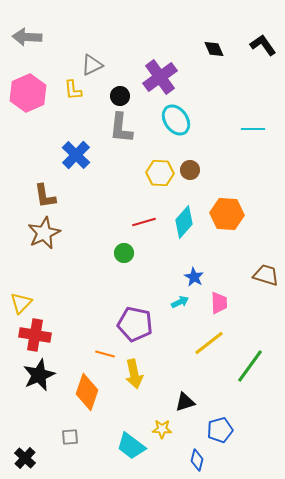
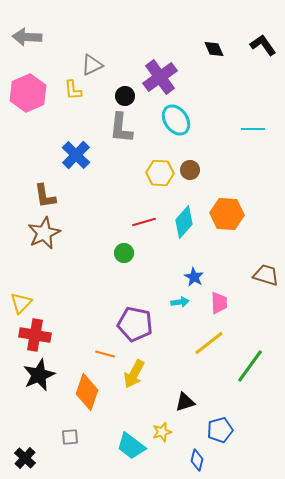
black circle: moved 5 px right
cyan arrow: rotated 18 degrees clockwise
yellow arrow: rotated 40 degrees clockwise
yellow star: moved 3 px down; rotated 18 degrees counterclockwise
